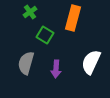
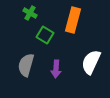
green cross: moved 1 px down; rotated 24 degrees counterclockwise
orange rectangle: moved 2 px down
gray semicircle: moved 2 px down
